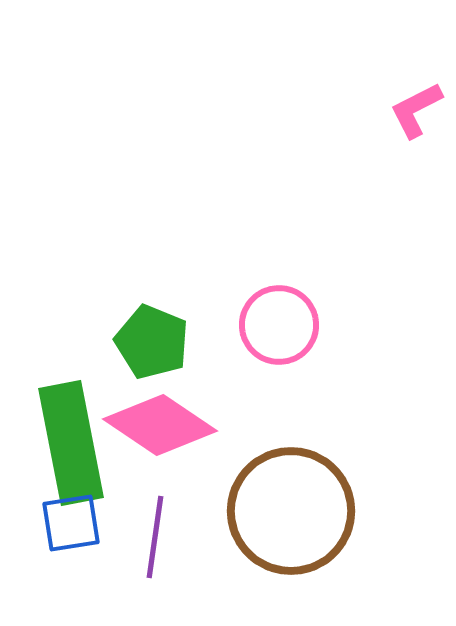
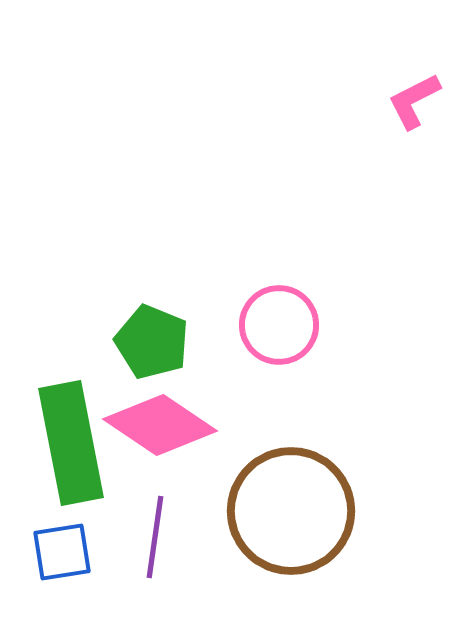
pink L-shape: moved 2 px left, 9 px up
blue square: moved 9 px left, 29 px down
